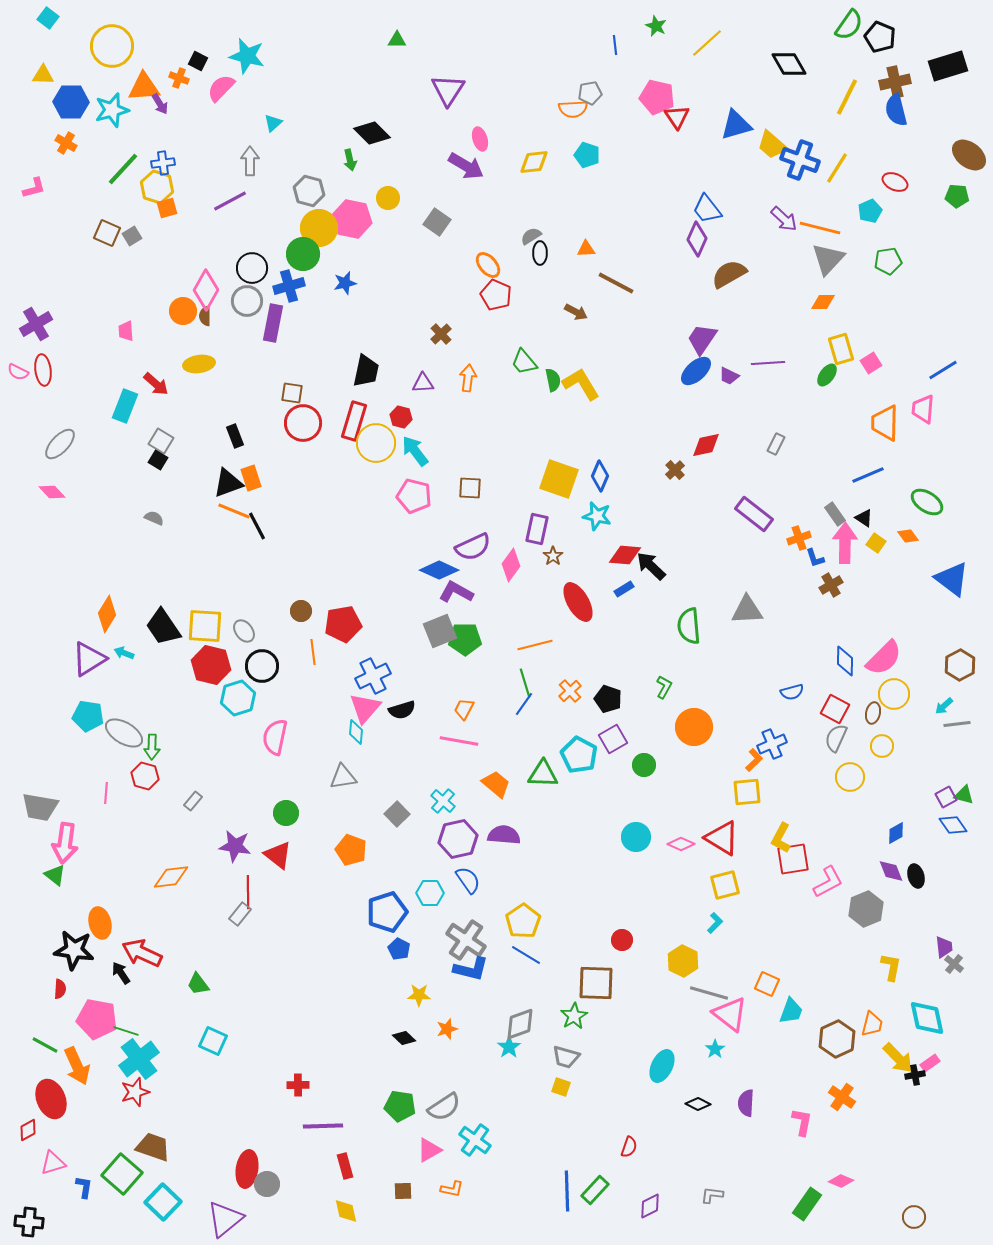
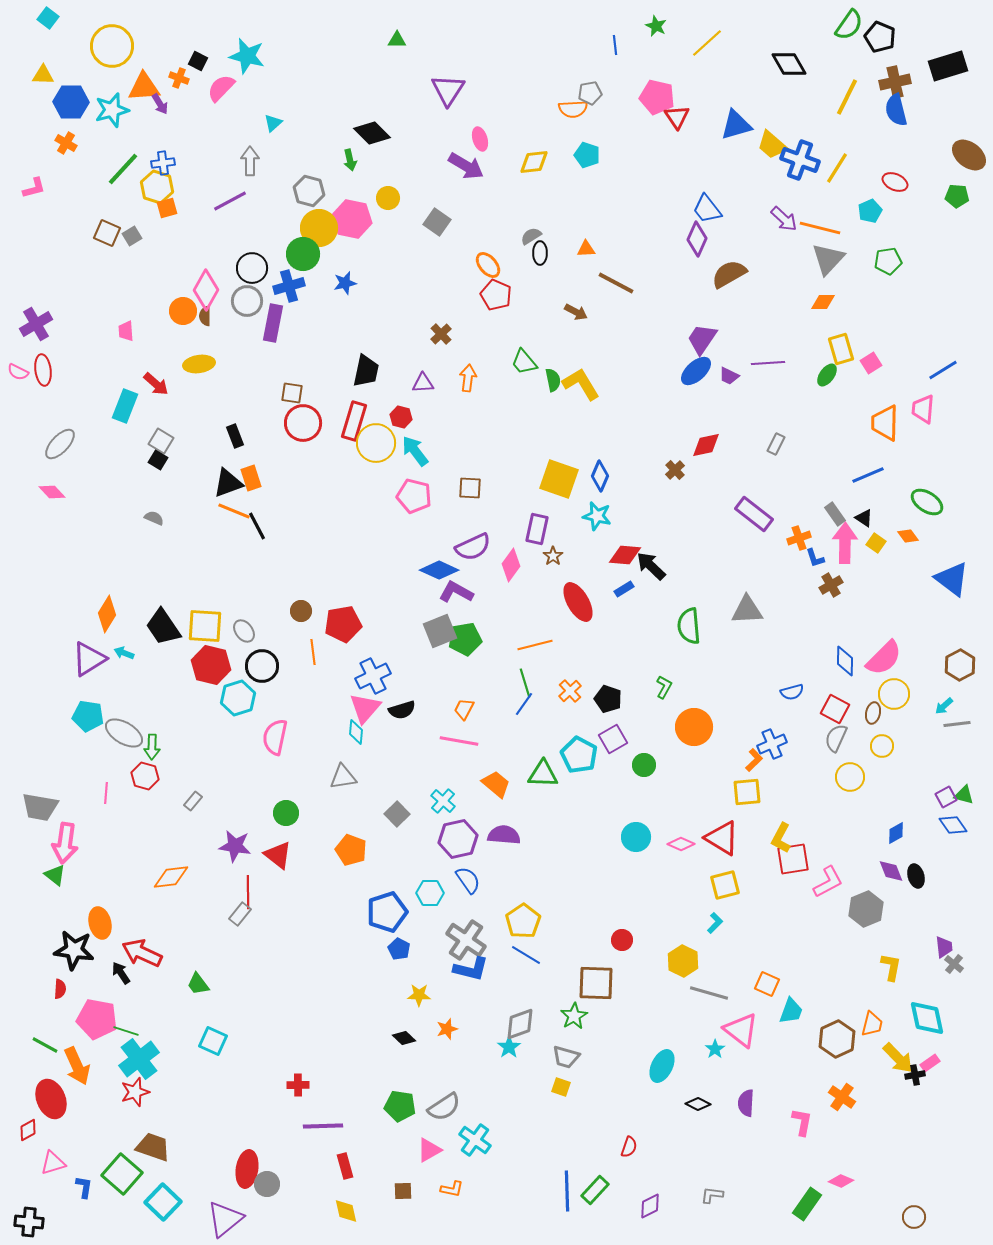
green pentagon at (465, 639): rotated 8 degrees counterclockwise
pink triangle at (730, 1014): moved 11 px right, 16 px down
